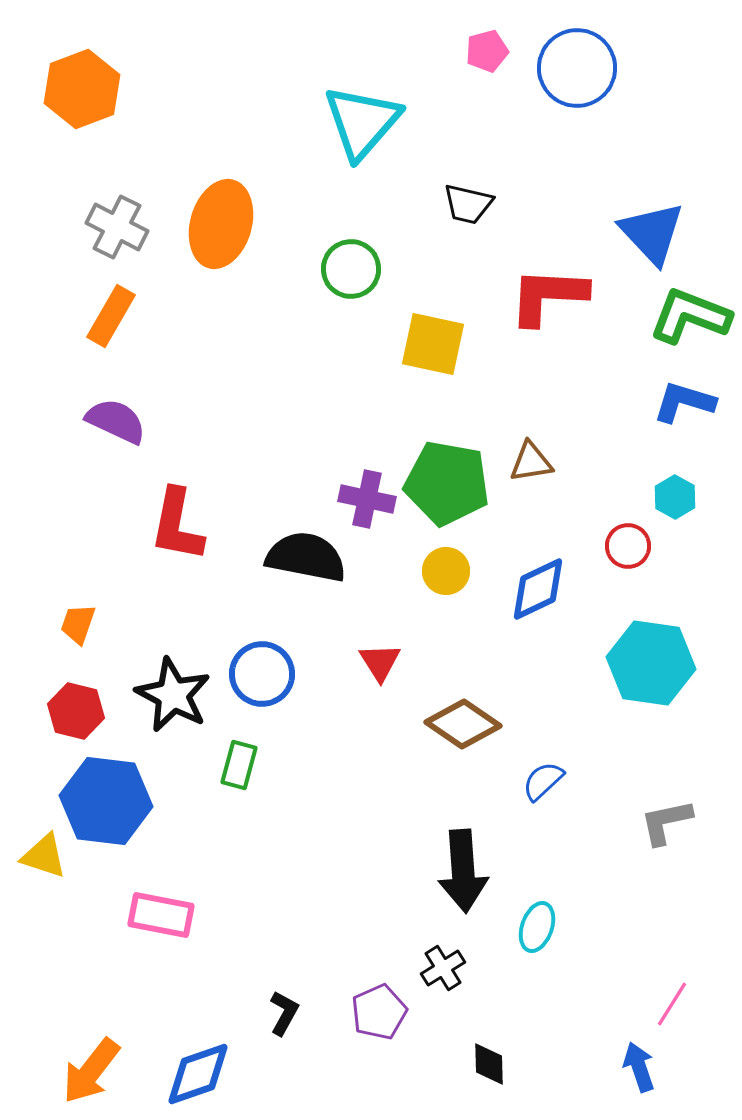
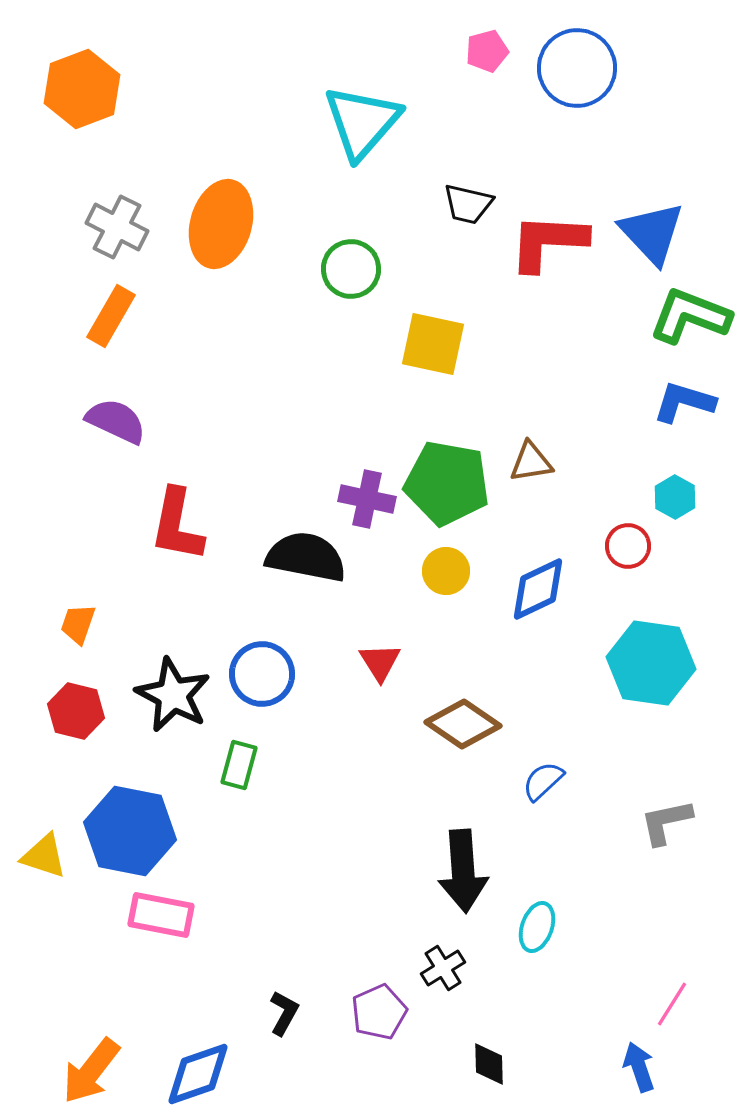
red L-shape at (548, 296): moved 54 px up
blue hexagon at (106, 801): moved 24 px right, 30 px down; rotated 4 degrees clockwise
